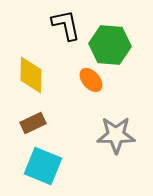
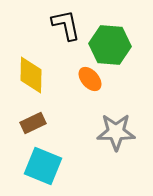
orange ellipse: moved 1 px left, 1 px up
gray star: moved 3 px up
